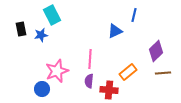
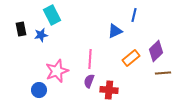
orange rectangle: moved 3 px right, 14 px up
purple semicircle: rotated 16 degrees clockwise
blue circle: moved 3 px left, 1 px down
